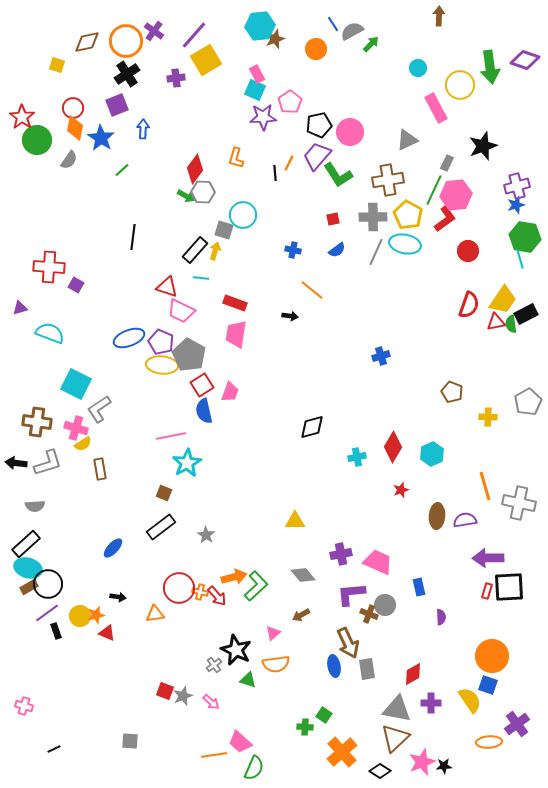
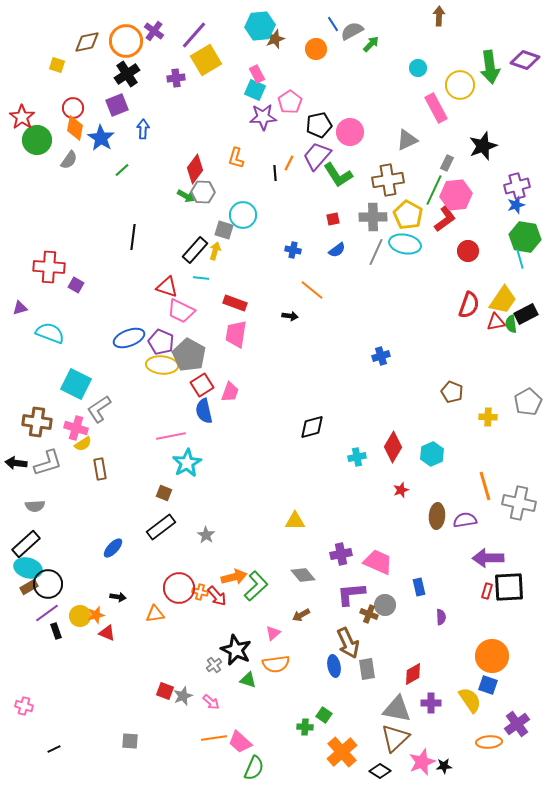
orange line at (214, 755): moved 17 px up
